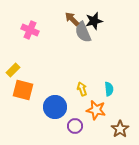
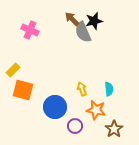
brown star: moved 6 px left
